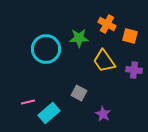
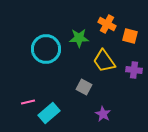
gray square: moved 5 px right, 6 px up
